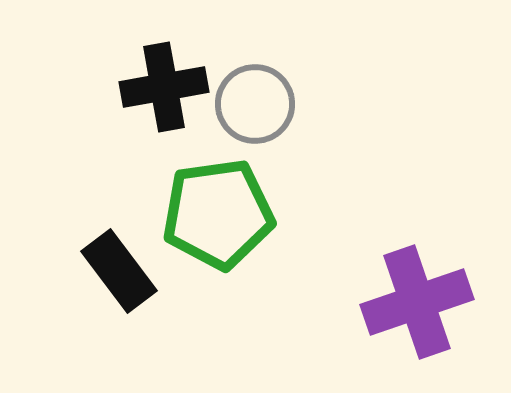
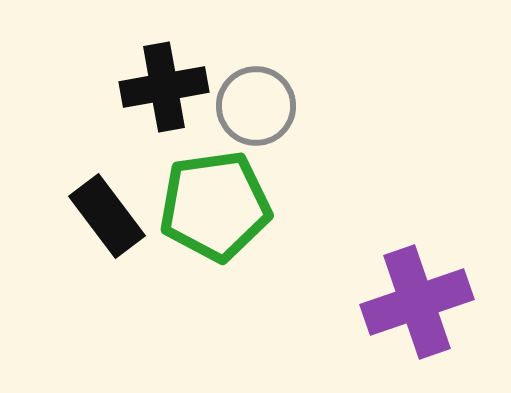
gray circle: moved 1 px right, 2 px down
green pentagon: moved 3 px left, 8 px up
black rectangle: moved 12 px left, 55 px up
